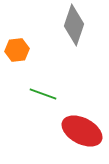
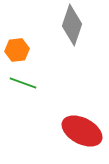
gray diamond: moved 2 px left
green line: moved 20 px left, 11 px up
